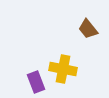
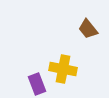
purple rectangle: moved 1 px right, 2 px down
